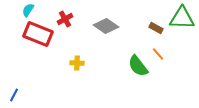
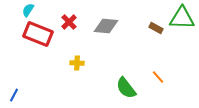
red cross: moved 4 px right, 3 px down; rotated 14 degrees counterclockwise
gray diamond: rotated 30 degrees counterclockwise
orange line: moved 23 px down
green semicircle: moved 12 px left, 22 px down
